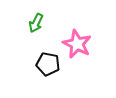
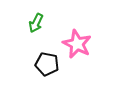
black pentagon: moved 1 px left
